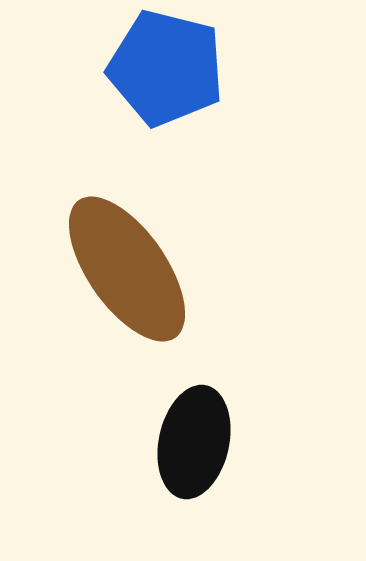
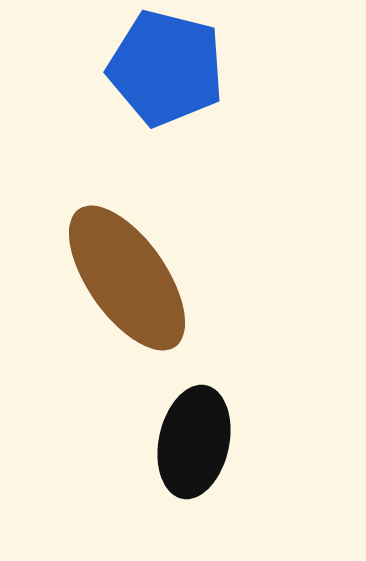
brown ellipse: moved 9 px down
